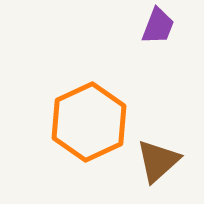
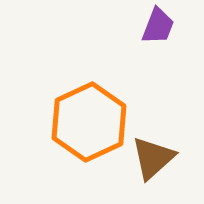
brown triangle: moved 5 px left, 3 px up
